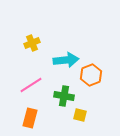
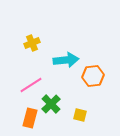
orange hexagon: moved 2 px right, 1 px down; rotated 15 degrees clockwise
green cross: moved 13 px left, 8 px down; rotated 36 degrees clockwise
